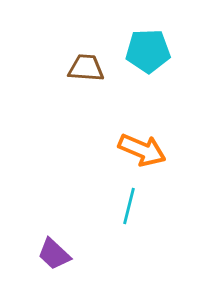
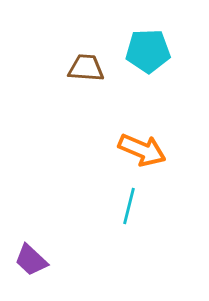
purple trapezoid: moved 23 px left, 6 px down
